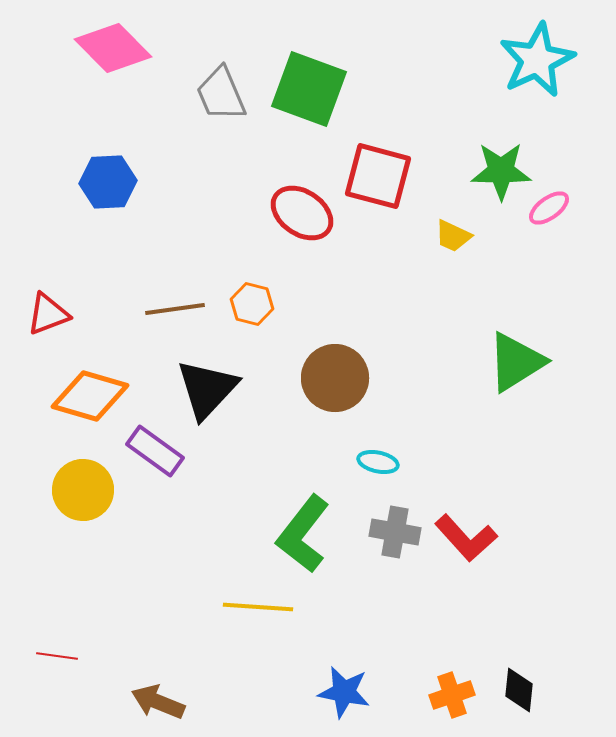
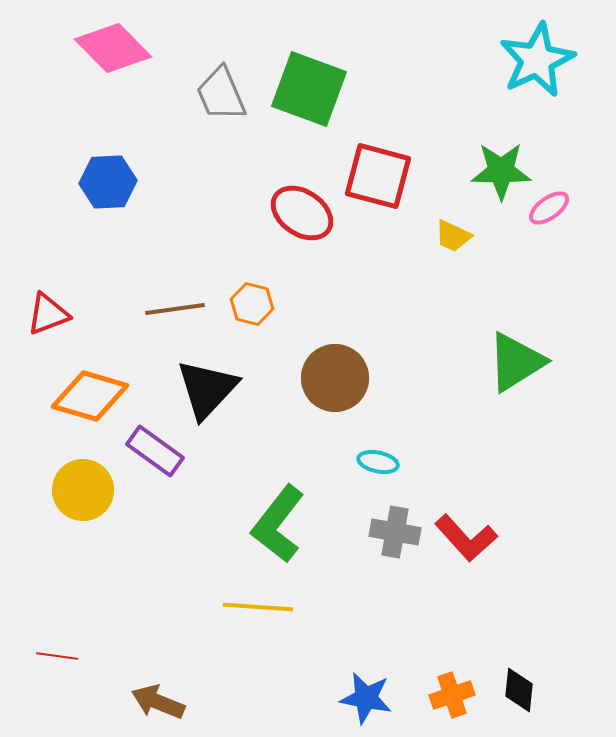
green L-shape: moved 25 px left, 10 px up
blue star: moved 22 px right, 6 px down
